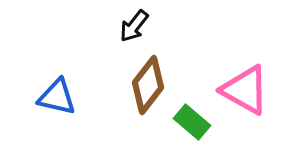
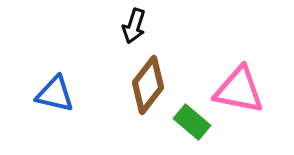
black arrow: rotated 20 degrees counterclockwise
pink triangle: moved 6 px left; rotated 18 degrees counterclockwise
blue triangle: moved 2 px left, 3 px up
